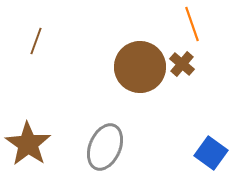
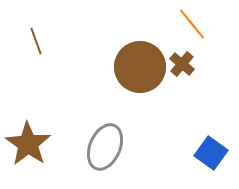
orange line: rotated 20 degrees counterclockwise
brown line: rotated 40 degrees counterclockwise
